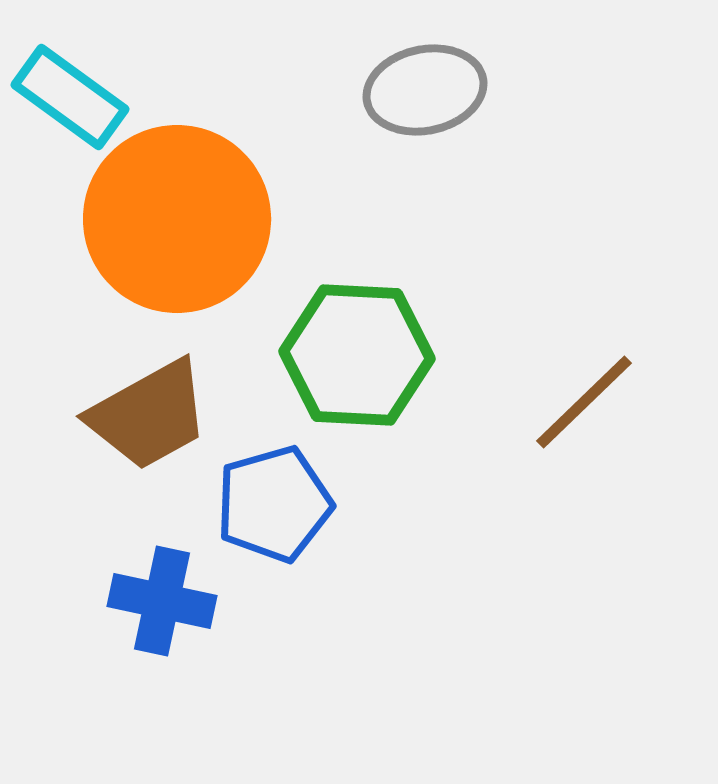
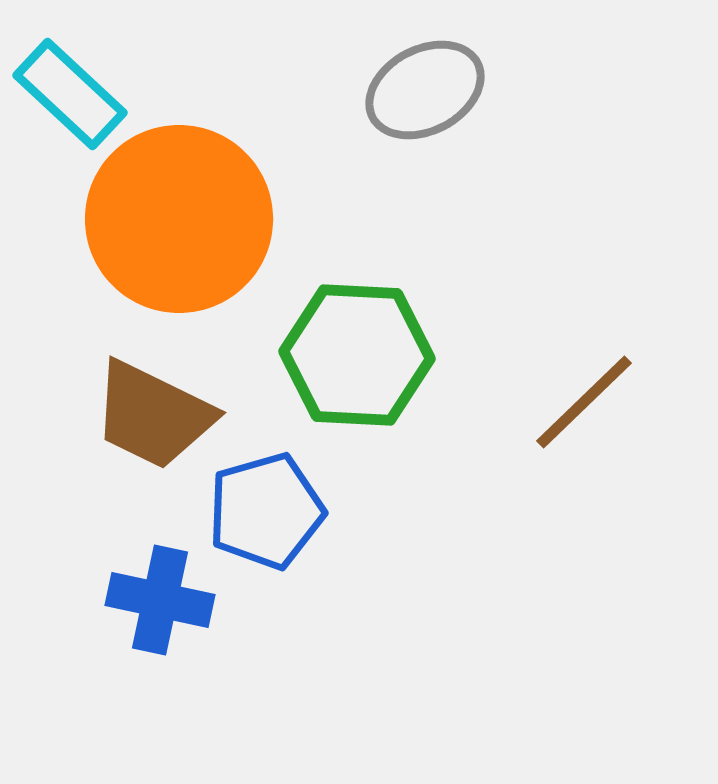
gray ellipse: rotated 16 degrees counterclockwise
cyan rectangle: moved 3 px up; rotated 7 degrees clockwise
orange circle: moved 2 px right
brown trapezoid: moved 4 px right; rotated 55 degrees clockwise
blue pentagon: moved 8 px left, 7 px down
blue cross: moved 2 px left, 1 px up
